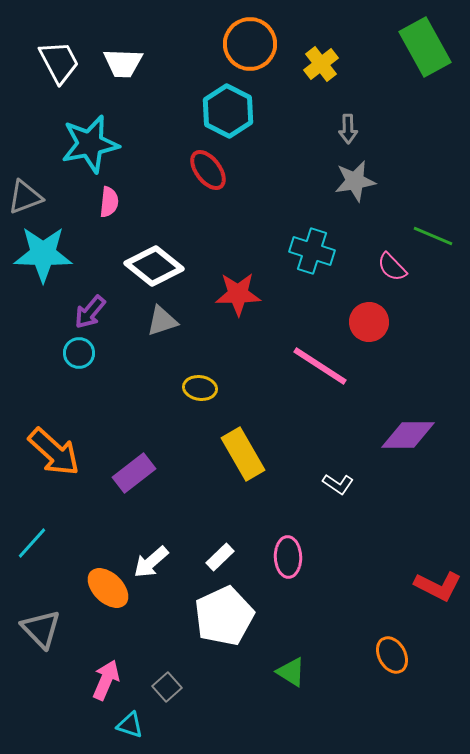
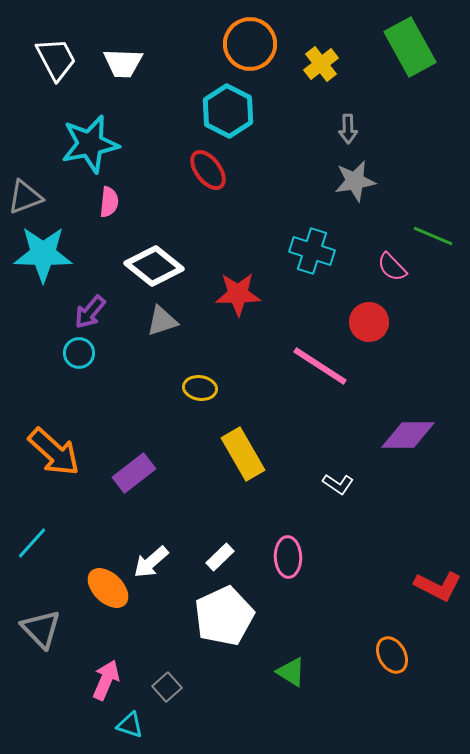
green rectangle at (425, 47): moved 15 px left
white trapezoid at (59, 62): moved 3 px left, 3 px up
